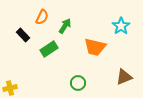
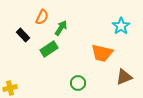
green arrow: moved 4 px left, 2 px down
orange trapezoid: moved 7 px right, 6 px down
